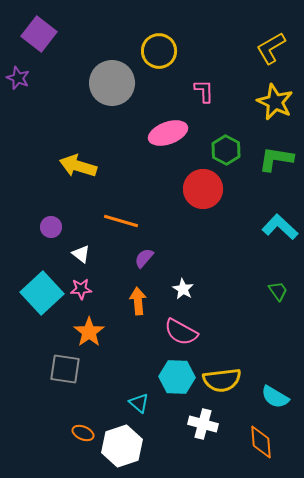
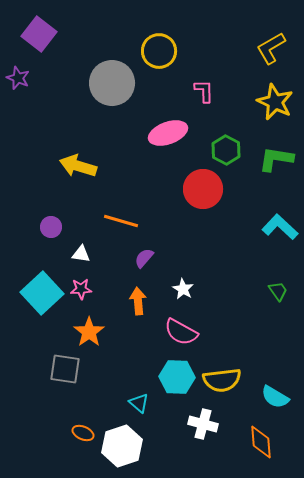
white triangle: rotated 30 degrees counterclockwise
